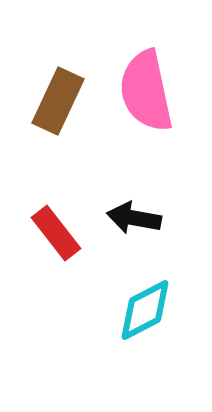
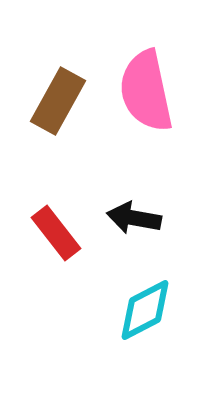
brown rectangle: rotated 4 degrees clockwise
